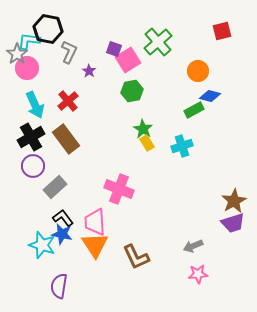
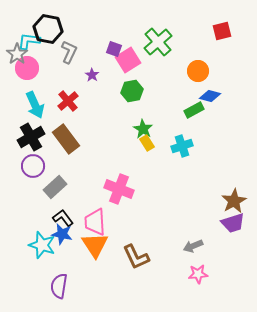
purple star: moved 3 px right, 4 px down
